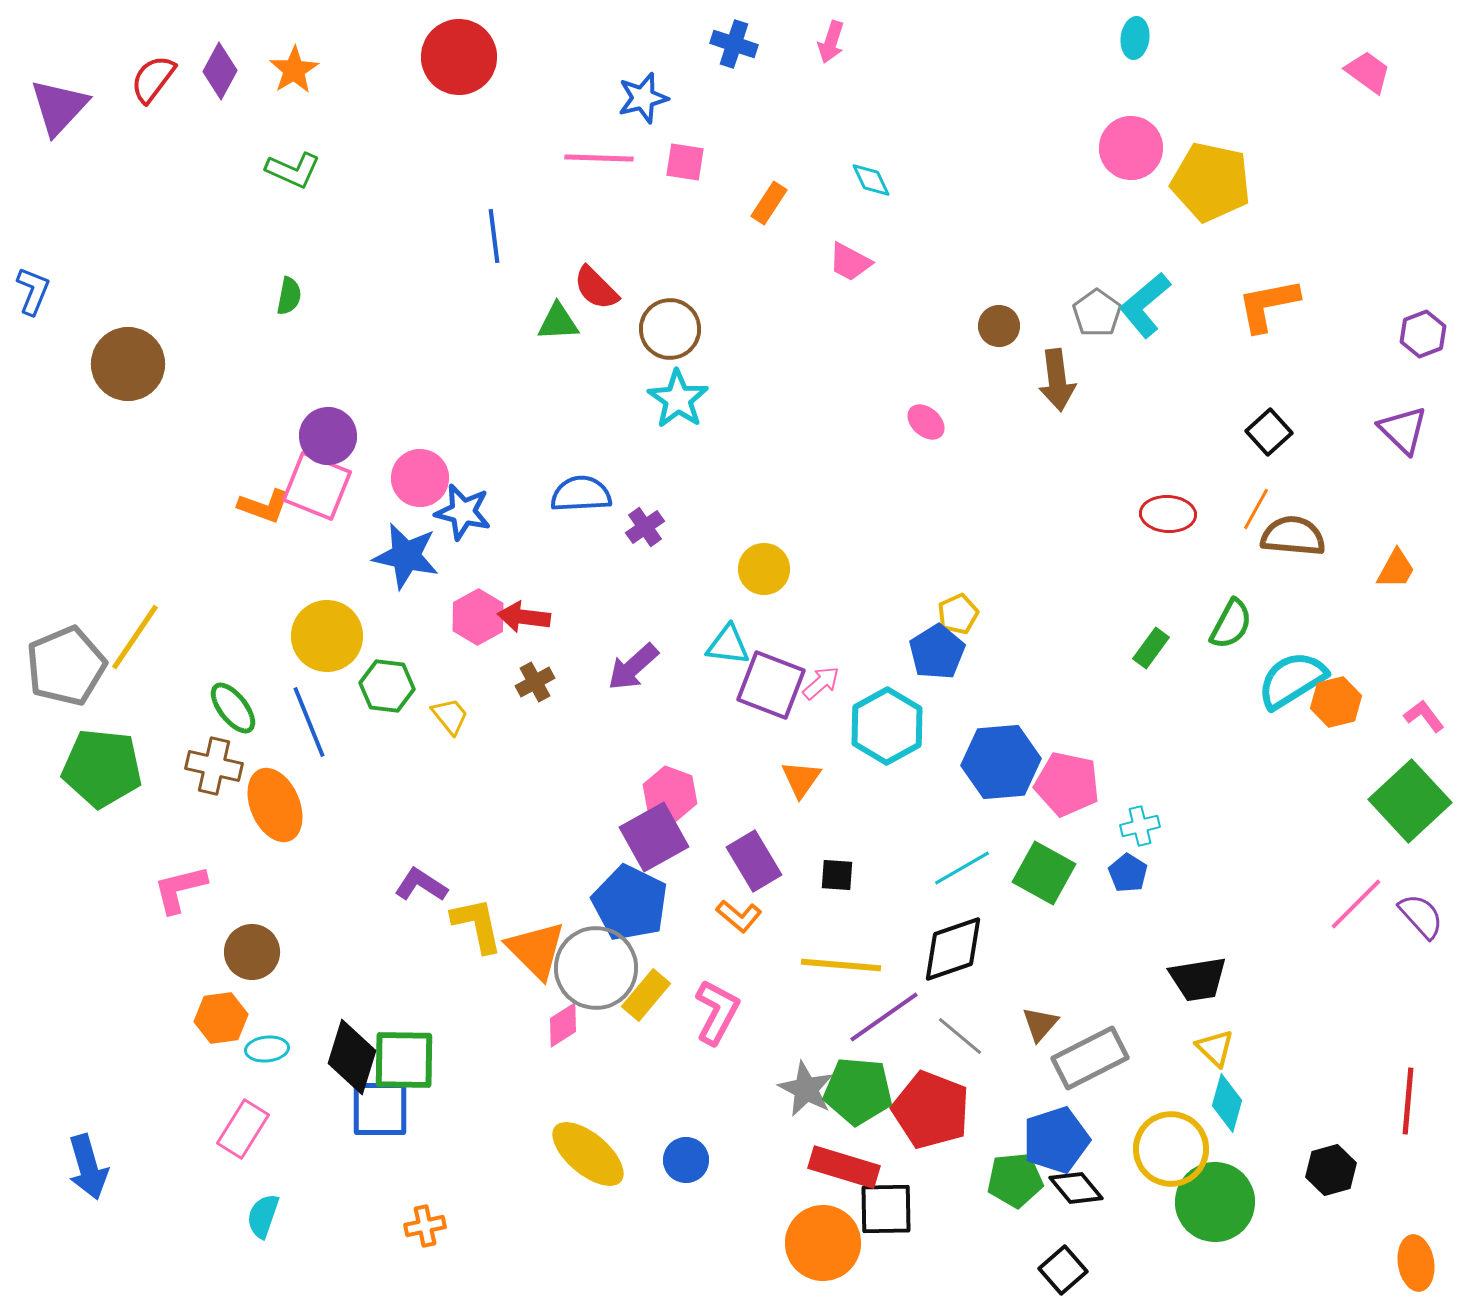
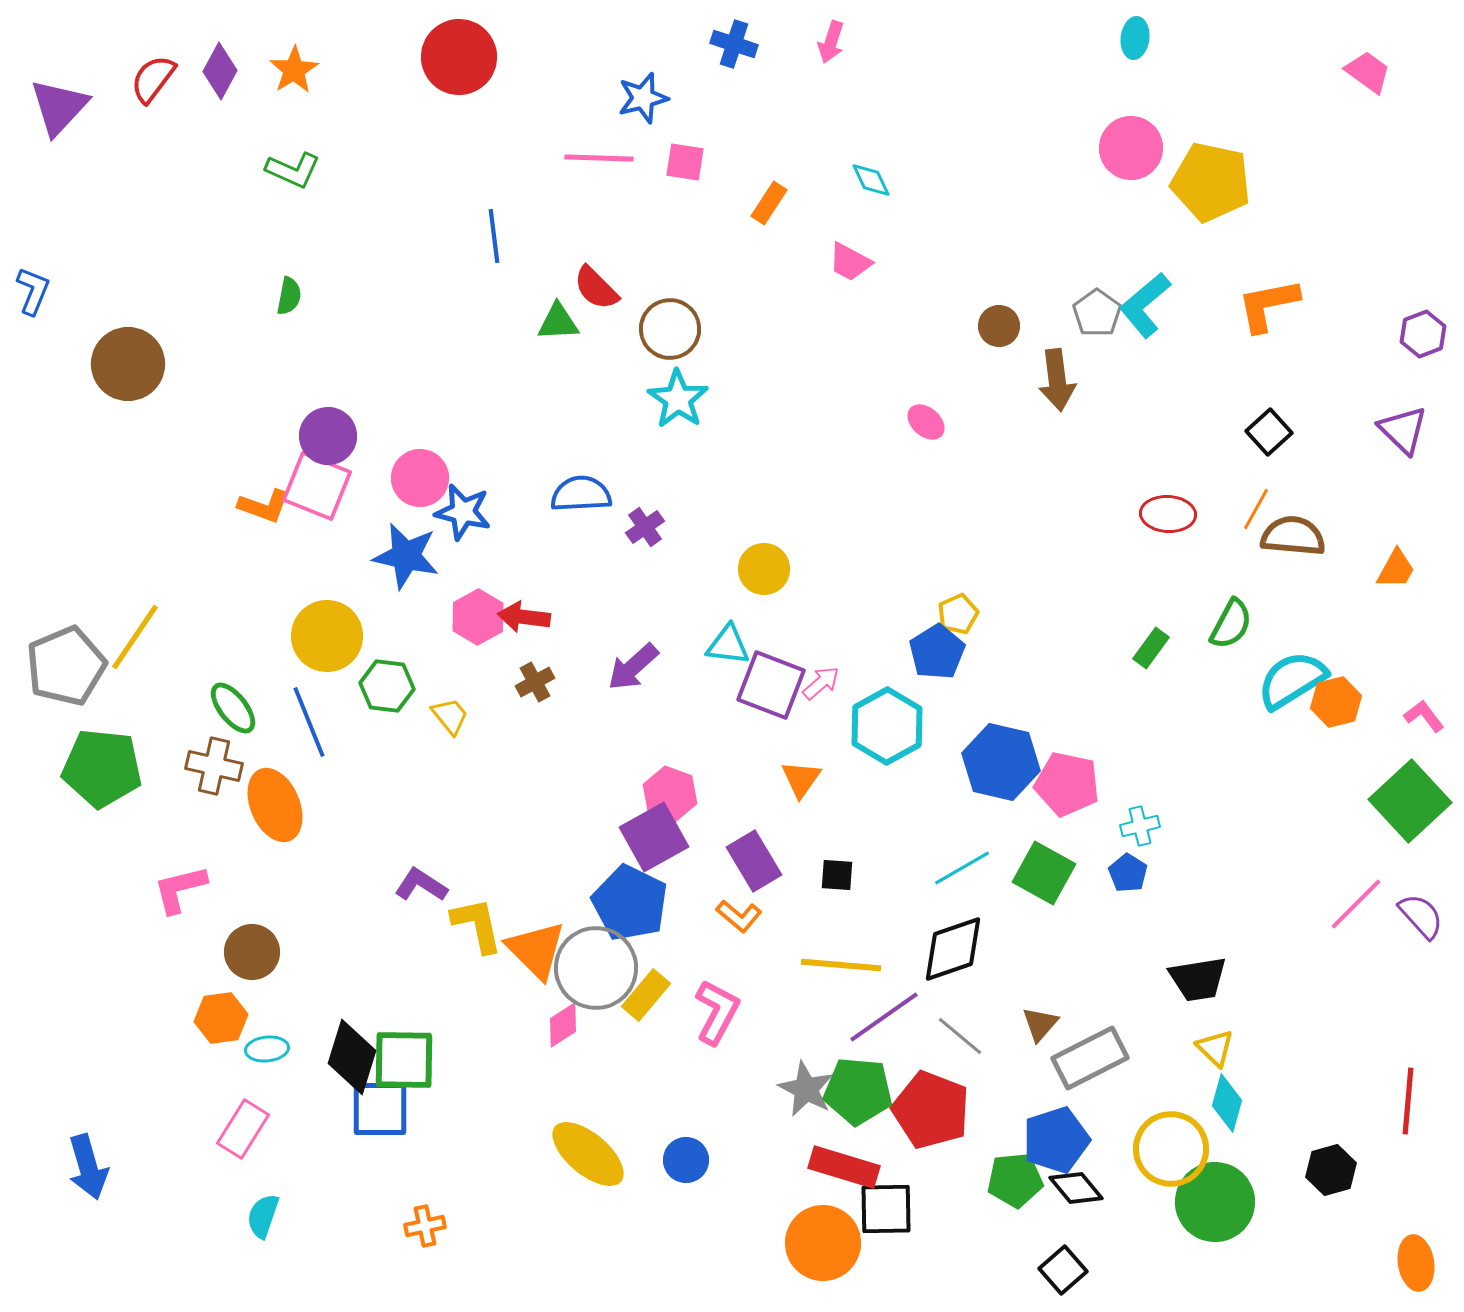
blue hexagon at (1001, 762): rotated 18 degrees clockwise
